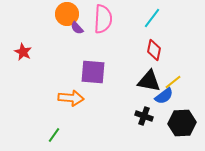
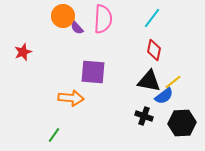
orange circle: moved 4 px left, 2 px down
red star: rotated 24 degrees clockwise
